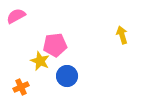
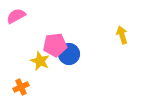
blue circle: moved 2 px right, 22 px up
